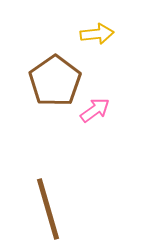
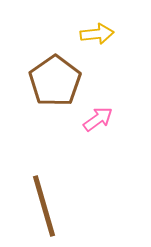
pink arrow: moved 3 px right, 9 px down
brown line: moved 4 px left, 3 px up
